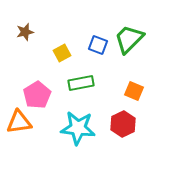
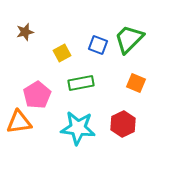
orange square: moved 2 px right, 8 px up
